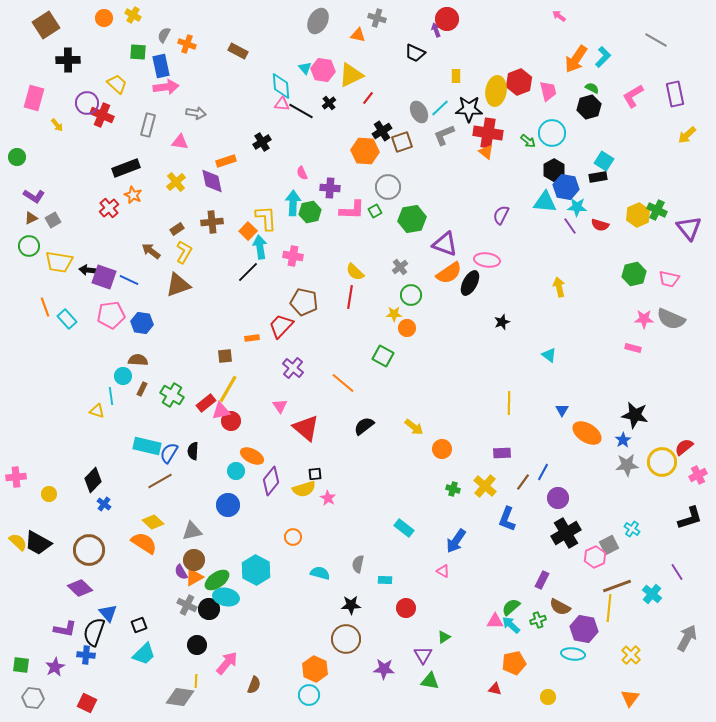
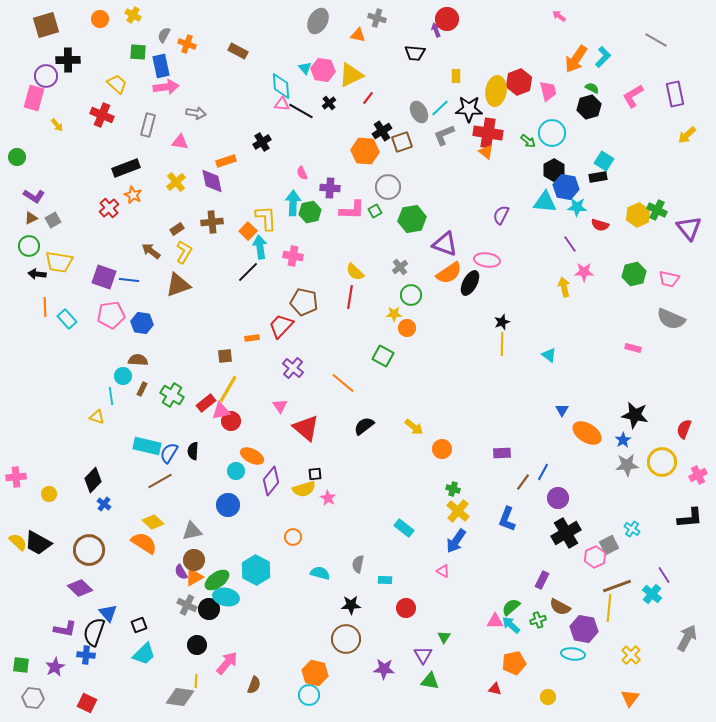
orange circle at (104, 18): moved 4 px left, 1 px down
brown square at (46, 25): rotated 16 degrees clockwise
black trapezoid at (415, 53): rotated 20 degrees counterclockwise
purple circle at (87, 103): moved 41 px left, 27 px up
purple line at (570, 226): moved 18 px down
black arrow at (88, 270): moved 51 px left, 4 px down
blue line at (129, 280): rotated 18 degrees counterclockwise
yellow arrow at (559, 287): moved 5 px right
orange line at (45, 307): rotated 18 degrees clockwise
pink star at (644, 319): moved 60 px left, 47 px up
yellow line at (509, 403): moved 7 px left, 59 px up
yellow triangle at (97, 411): moved 6 px down
red semicircle at (684, 447): moved 18 px up; rotated 30 degrees counterclockwise
yellow cross at (485, 486): moved 27 px left, 25 px down
black L-shape at (690, 518): rotated 12 degrees clockwise
purple line at (677, 572): moved 13 px left, 3 px down
green triangle at (444, 637): rotated 24 degrees counterclockwise
orange hexagon at (315, 669): moved 4 px down; rotated 10 degrees counterclockwise
